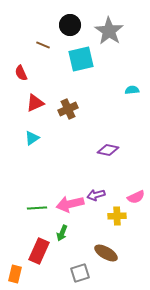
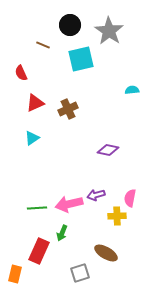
pink semicircle: moved 6 px left, 1 px down; rotated 126 degrees clockwise
pink arrow: moved 1 px left
